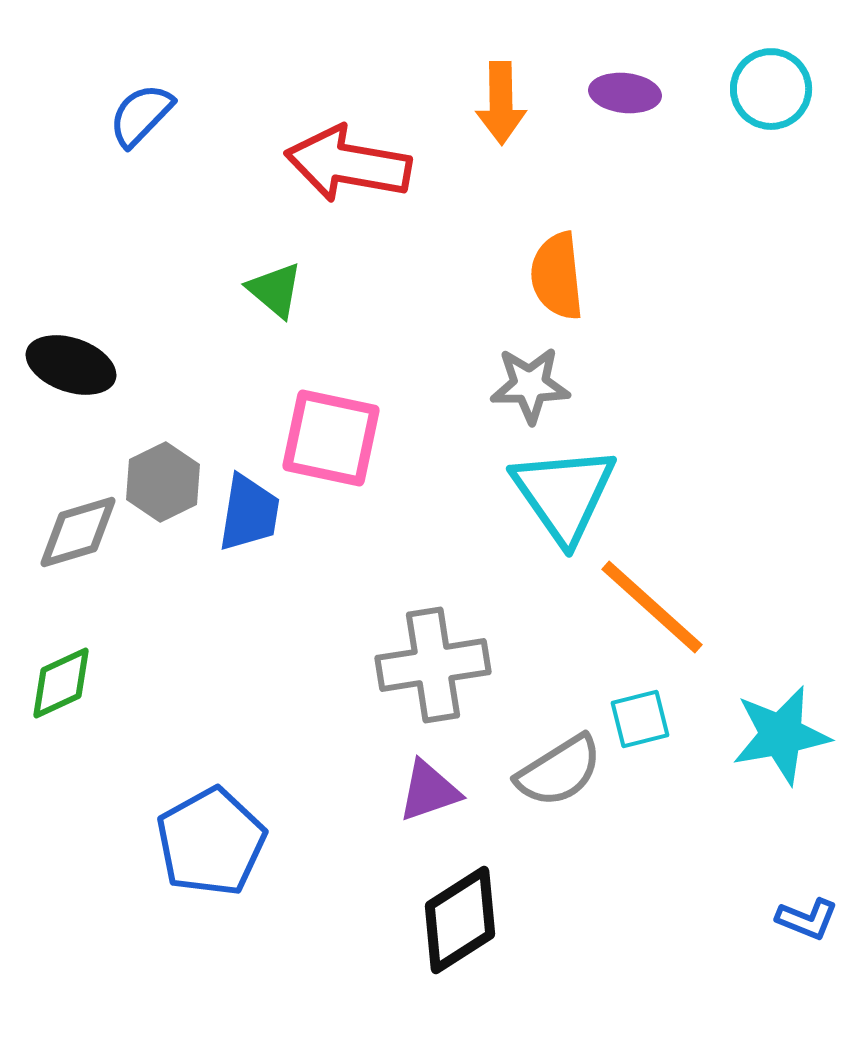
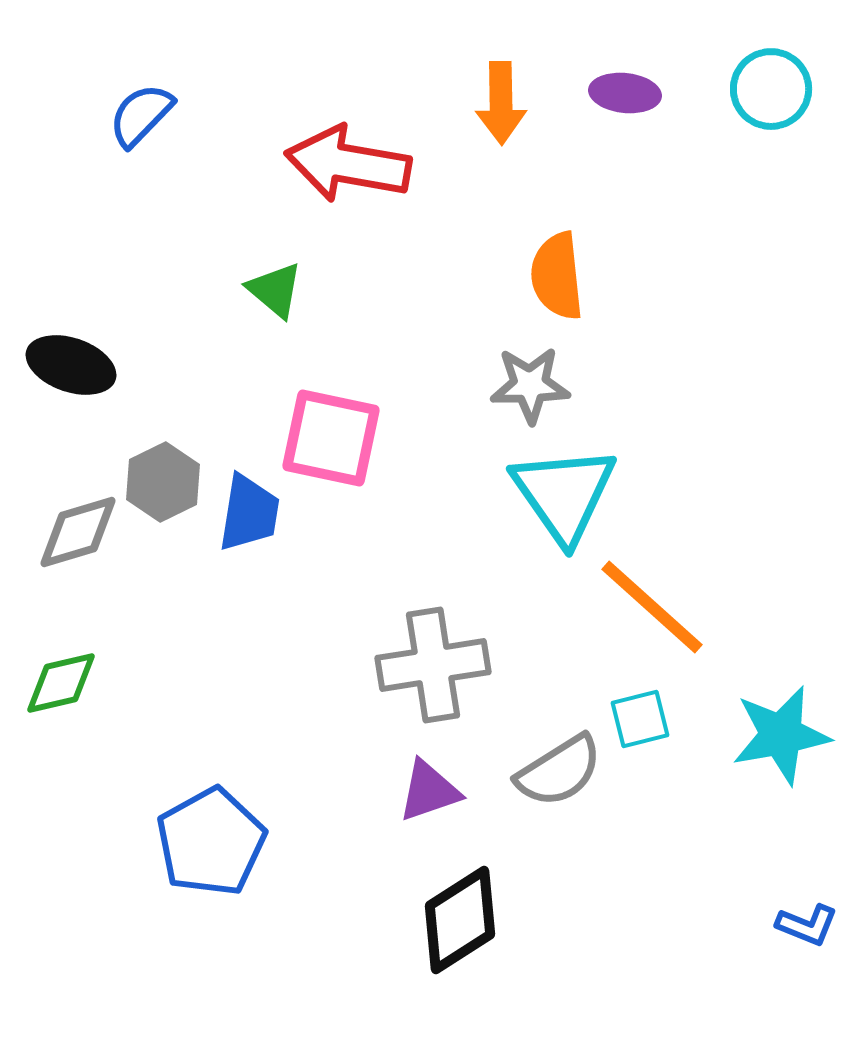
green diamond: rotated 12 degrees clockwise
blue L-shape: moved 6 px down
